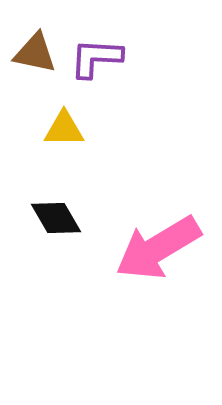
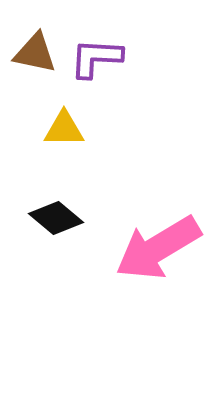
black diamond: rotated 20 degrees counterclockwise
